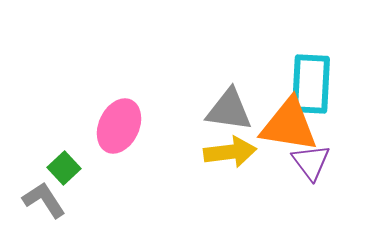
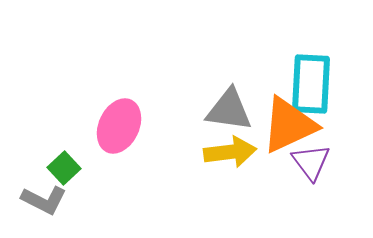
orange triangle: rotated 34 degrees counterclockwise
gray L-shape: rotated 150 degrees clockwise
